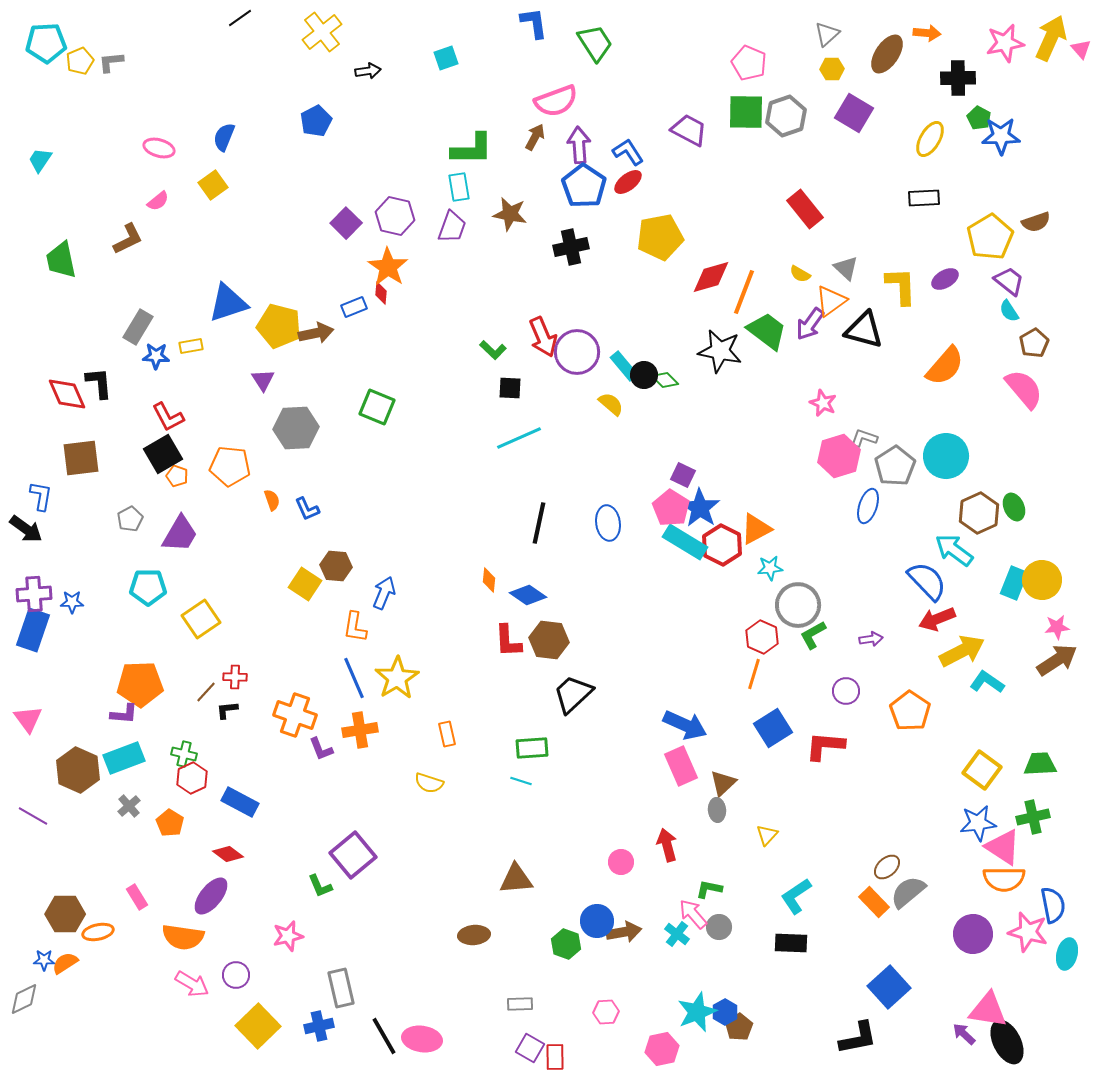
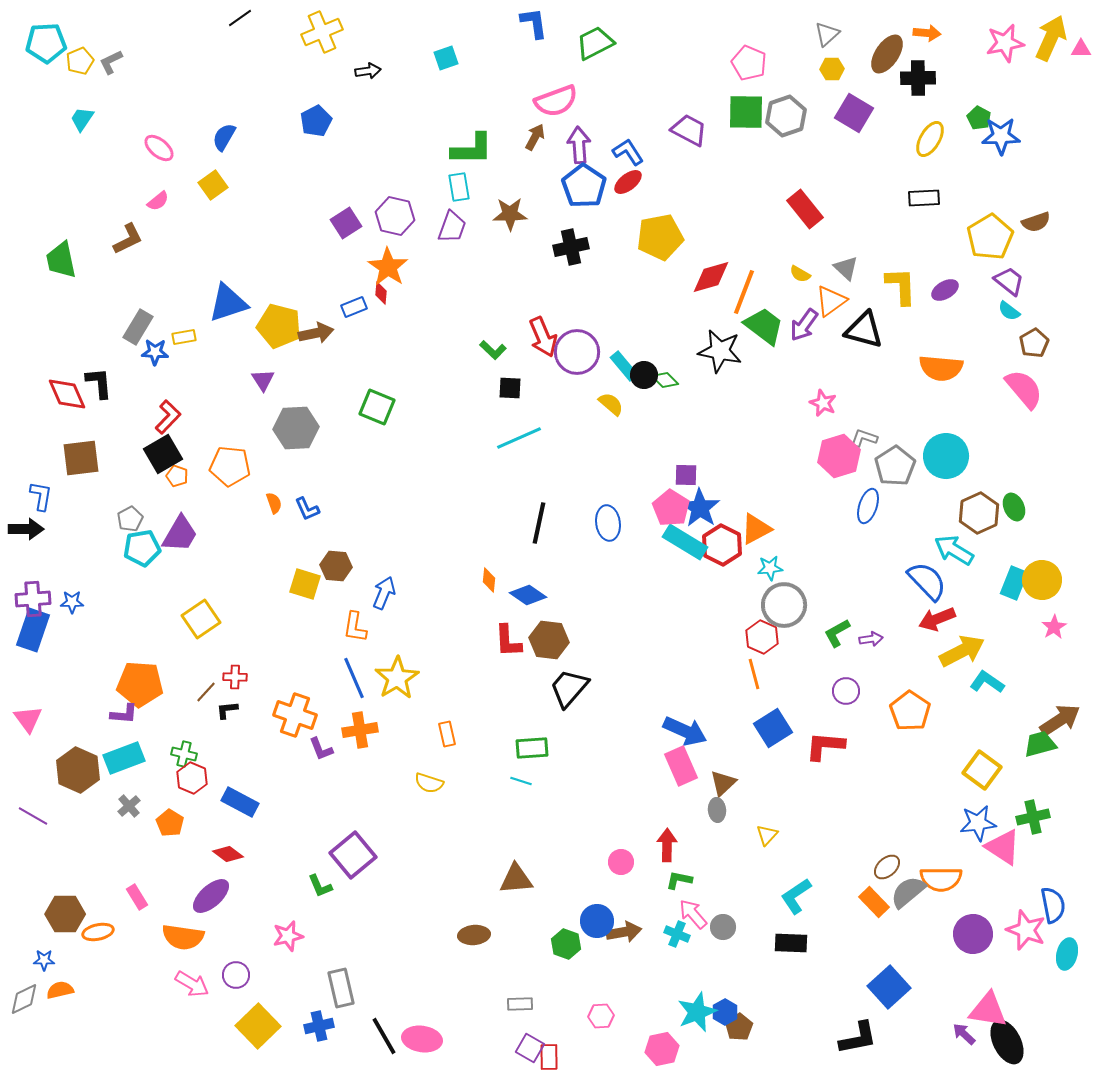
yellow cross at (322, 32): rotated 15 degrees clockwise
green trapezoid at (595, 43): rotated 84 degrees counterclockwise
pink triangle at (1081, 49): rotated 50 degrees counterclockwise
gray L-shape at (111, 62): rotated 20 degrees counterclockwise
black cross at (958, 78): moved 40 px left
blue semicircle at (224, 137): rotated 8 degrees clockwise
pink ellipse at (159, 148): rotated 24 degrees clockwise
cyan trapezoid at (40, 160): moved 42 px right, 41 px up
brown star at (510, 214): rotated 12 degrees counterclockwise
purple square at (346, 223): rotated 12 degrees clockwise
purple ellipse at (945, 279): moved 11 px down
cyan semicircle at (1009, 311): rotated 20 degrees counterclockwise
purple arrow at (810, 324): moved 6 px left, 1 px down
green trapezoid at (767, 331): moved 3 px left, 5 px up
yellow rectangle at (191, 346): moved 7 px left, 9 px up
blue star at (156, 356): moved 1 px left, 4 px up
orange semicircle at (945, 366): moved 4 px left, 2 px down; rotated 54 degrees clockwise
red L-shape at (168, 417): rotated 108 degrees counterclockwise
purple square at (683, 475): moved 3 px right; rotated 25 degrees counterclockwise
orange semicircle at (272, 500): moved 2 px right, 3 px down
black arrow at (26, 529): rotated 36 degrees counterclockwise
cyan arrow at (954, 550): rotated 6 degrees counterclockwise
yellow square at (305, 584): rotated 16 degrees counterclockwise
cyan pentagon at (148, 587): moved 6 px left, 39 px up; rotated 9 degrees counterclockwise
purple cross at (34, 594): moved 1 px left, 5 px down
gray circle at (798, 605): moved 14 px left
pink star at (1057, 627): moved 3 px left; rotated 25 degrees counterclockwise
green L-shape at (813, 635): moved 24 px right, 2 px up
brown arrow at (1057, 660): moved 3 px right, 60 px down
orange line at (754, 674): rotated 32 degrees counterclockwise
orange pentagon at (140, 684): rotated 6 degrees clockwise
black trapezoid at (573, 694): moved 4 px left, 6 px up; rotated 6 degrees counterclockwise
blue arrow at (685, 725): moved 6 px down
green trapezoid at (1040, 764): moved 20 px up; rotated 12 degrees counterclockwise
red hexagon at (192, 778): rotated 12 degrees counterclockwise
red arrow at (667, 845): rotated 16 degrees clockwise
orange semicircle at (1004, 879): moved 63 px left
green L-shape at (709, 889): moved 30 px left, 9 px up
purple ellipse at (211, 896): rotated 9 degrees clockwise
gray circle at (719, 927): moved 4 px right
pink star at (1028, 932): moved 2 px left, 2 px up; rotated 6 degrees clockwise
cyan cross at (677, 934): rotated 15 degrees counterclockwise
orange semicircle at (65, 963): moved 5 px left, 27 px down; rotated 20 degrees clockwise
pink hexagon at (606, 1012): moved 5 px left, 4 px down
red rectangle at (555, 1057): moved 6 px left
